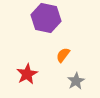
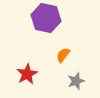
gray star: rotated 12 degrees clockwise
